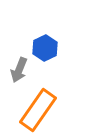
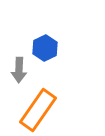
gray arrow: rotated 20 degrees counterclockwise
